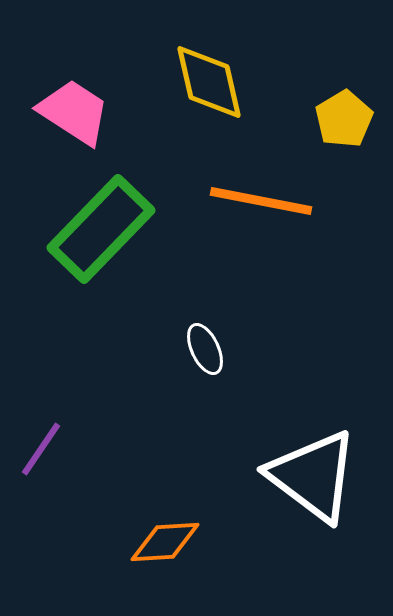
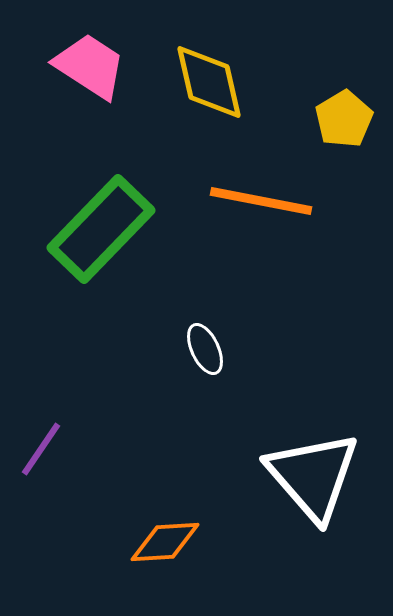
pink trapezoid: moved 16 px right, 46 px up
white triangle: rotated 12 degrees clockwise
